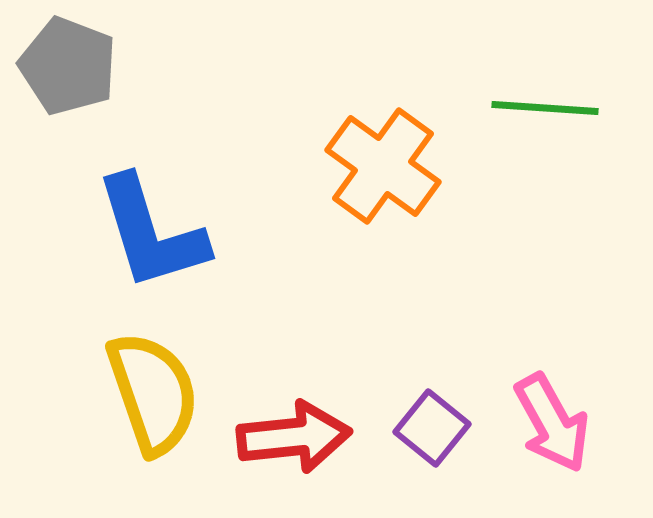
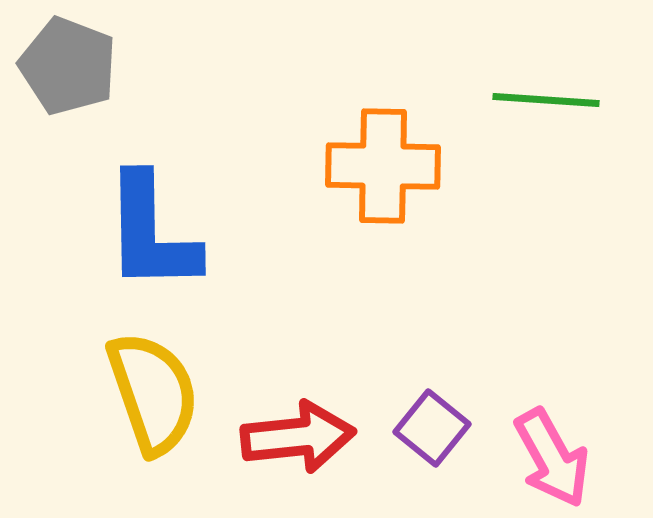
green line: moved 1 px right, 8 px up
orange cross: rotated 35 degrees counterclockwise
blue L-shape: rotated 16 degrees clockwise
pink arrow: moved 35 px down
red arrow: moved 4 px right
